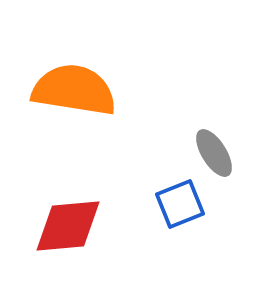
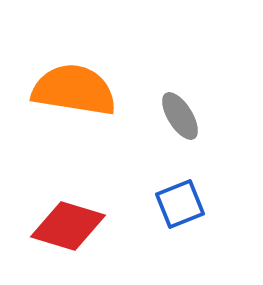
gray ellipse: moved 34 px left, 37 px up
red diamond: rotated 22 degrees clockwise
